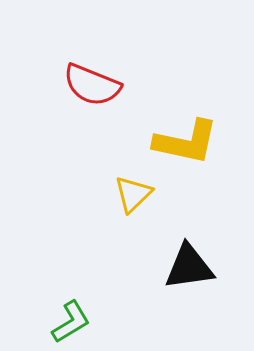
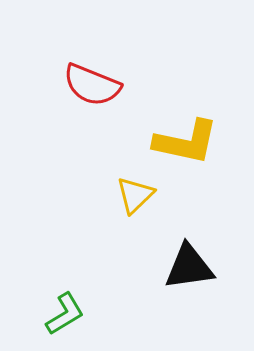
yellow triangle: moved 2 px right, 1 px down
green L-shape: moved 6 px left, 8 px up
